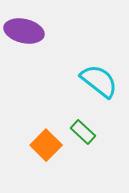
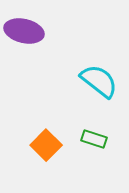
green rectangle: moved 11 px right, 7 px down; rotated 25 degrees counterclockwise
